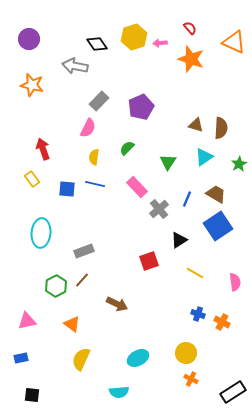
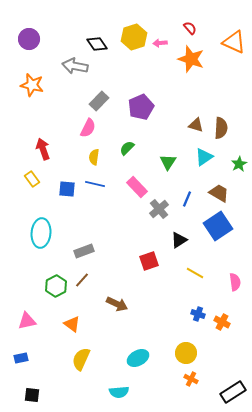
brown trapezoid at (216, 194): moved 3 px right, 1 px up
